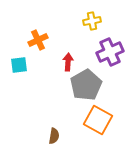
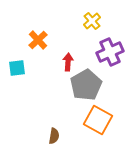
yellow cross: rotated 30 degrees counterclockwise
orange cross: rotated 18 degrees counterclockwise
cyan square: moved 2 px left, 3 px down
